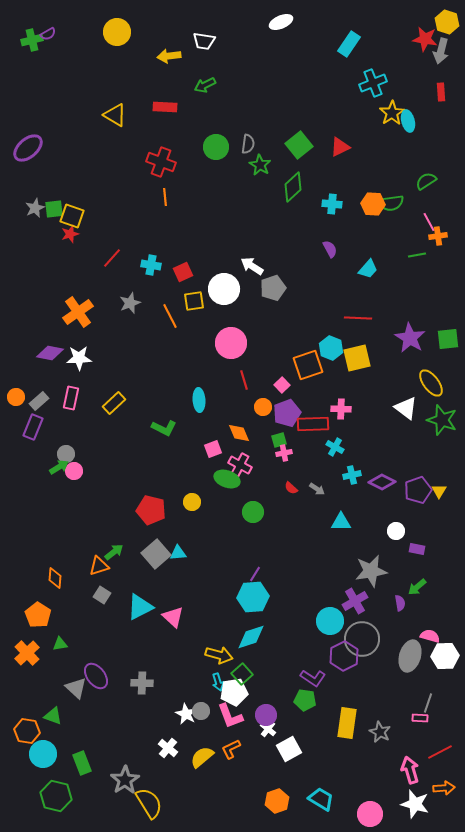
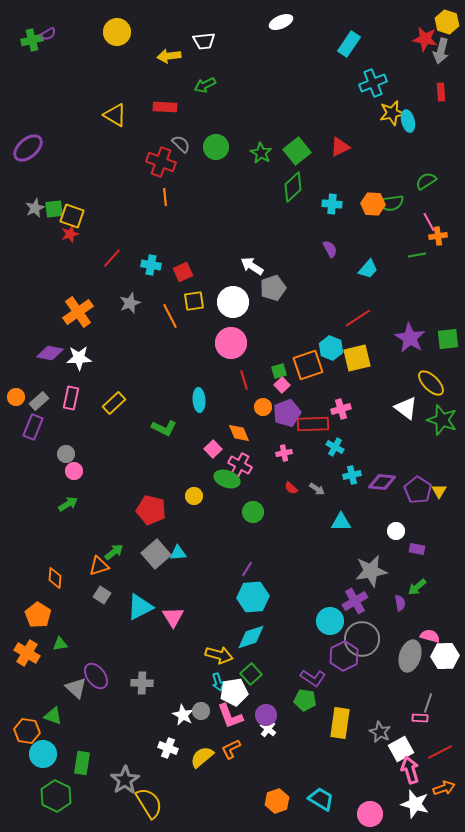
white trapezoid at (204, 41): rotated 15 degrees counterclockwise
yellow star at (392, 113): rotated 20 degrees clockwise
gray semicircle at (248, 144): moved 67 px left; rotated 54 degrees counterclockwise
green square at (299, 145): moved 2 px left, 6 px down
green star at (260, 165): moved 1 px right, 12 px up
white circle at (224, 289): moved 9 px right, 13 px down
red line at (358, 318): rotated 36 degrees counterclockwise
yellow ellipse at (431, 383): rotated 8 degrees counterclockwise
pink cross at (341, 409): rotated 18 degrees counterclockwise
green square at (279, 440): moved 69 px up
pink square at (213, 449): rotated 24 degrees counterclockwise
green arrow at (59, 467): moved 9 px right, 37 px down
purple diamond at (382, 482): rotated 20 degrees counterclockwise
purple pentagon at (418, 490): rotated 20 degrees counterclockwise
yellow circle at (192, 502): moved 2 px right, 6 px up
purple line at (255, 574): moved 8 px left, 5 px up
pink triangle at (173, 617): rotated 15 degrees clockwise
orange cross at (27, 653): rotated 15 degrees counterclockwise
green square at (242, 674): moved 9 px right
white star at (186, 714): moved 3 px left, 1 px down
yellow rectangle at (347, 723): moved 7 px left
white cross at (168, 748): rotated 18 degrees counterclockwise
white square at (289, 749): moved 112 px right
green rectangle at (82, 763): rotated 30 degrees clockwise
orange arrow at (444, 788): rotated 15 degrees counterclockwise
green hexagon at (56, 796): rotated 12 degrees clockwise
